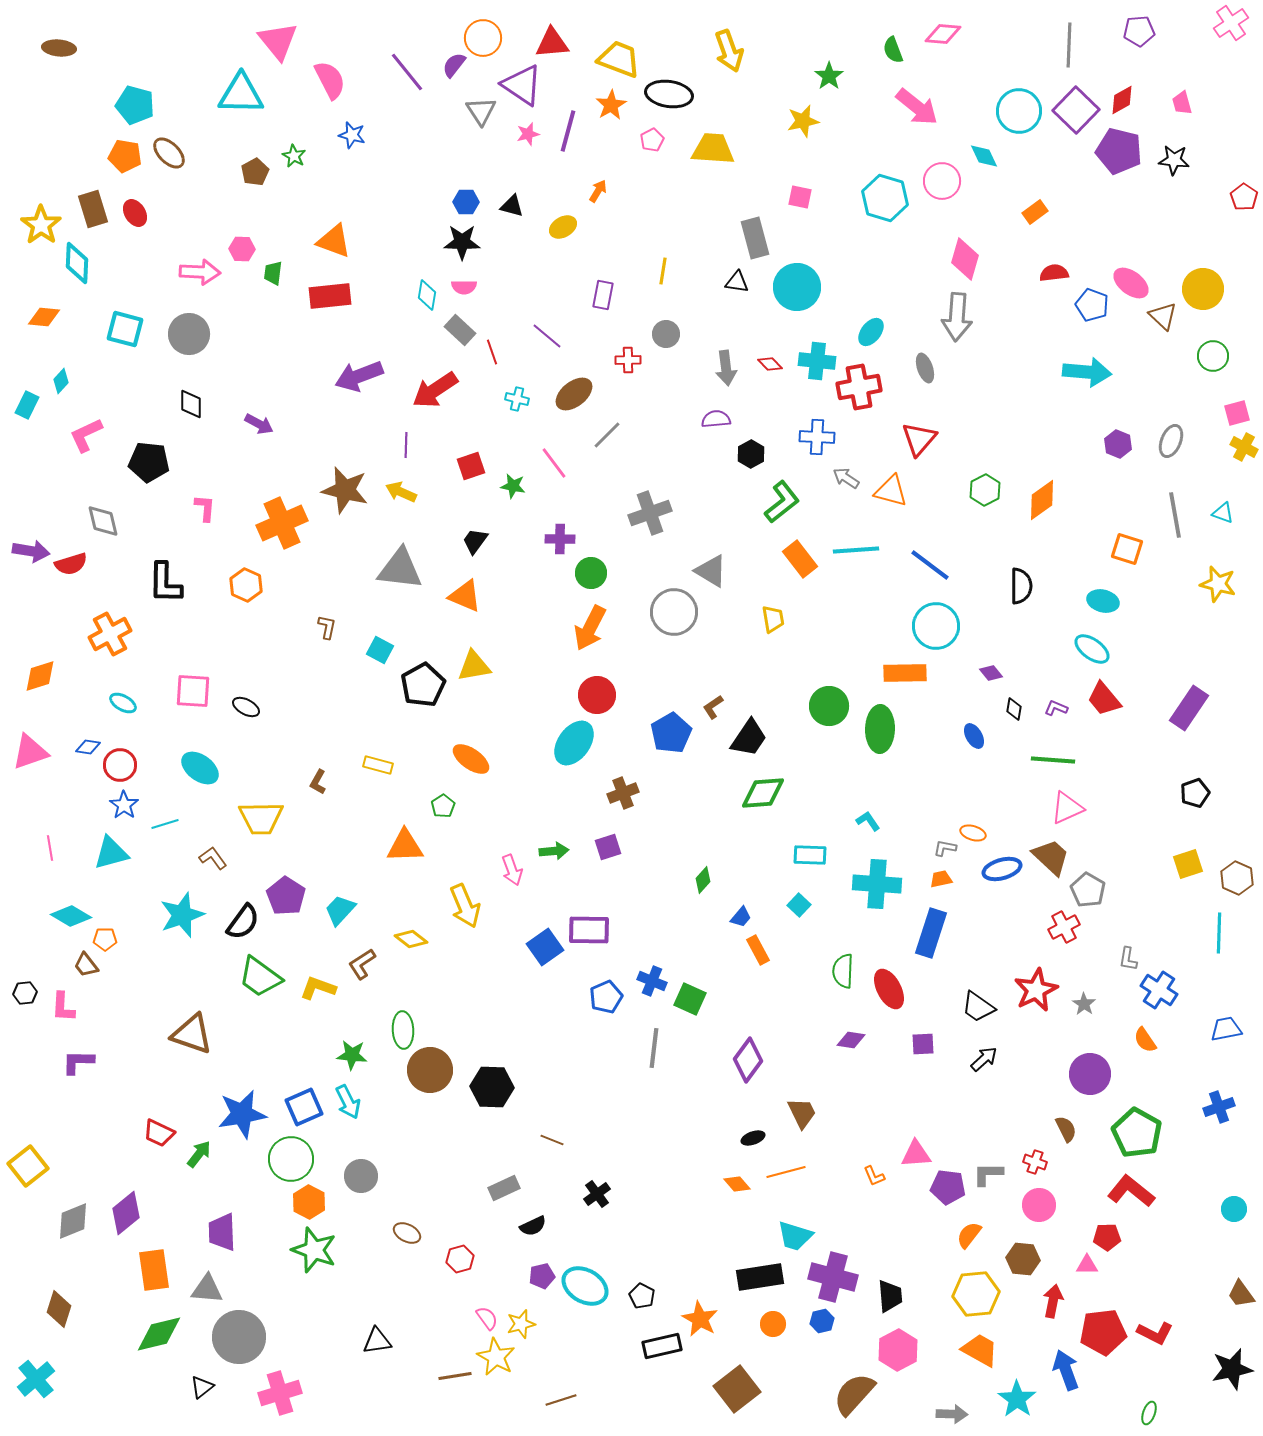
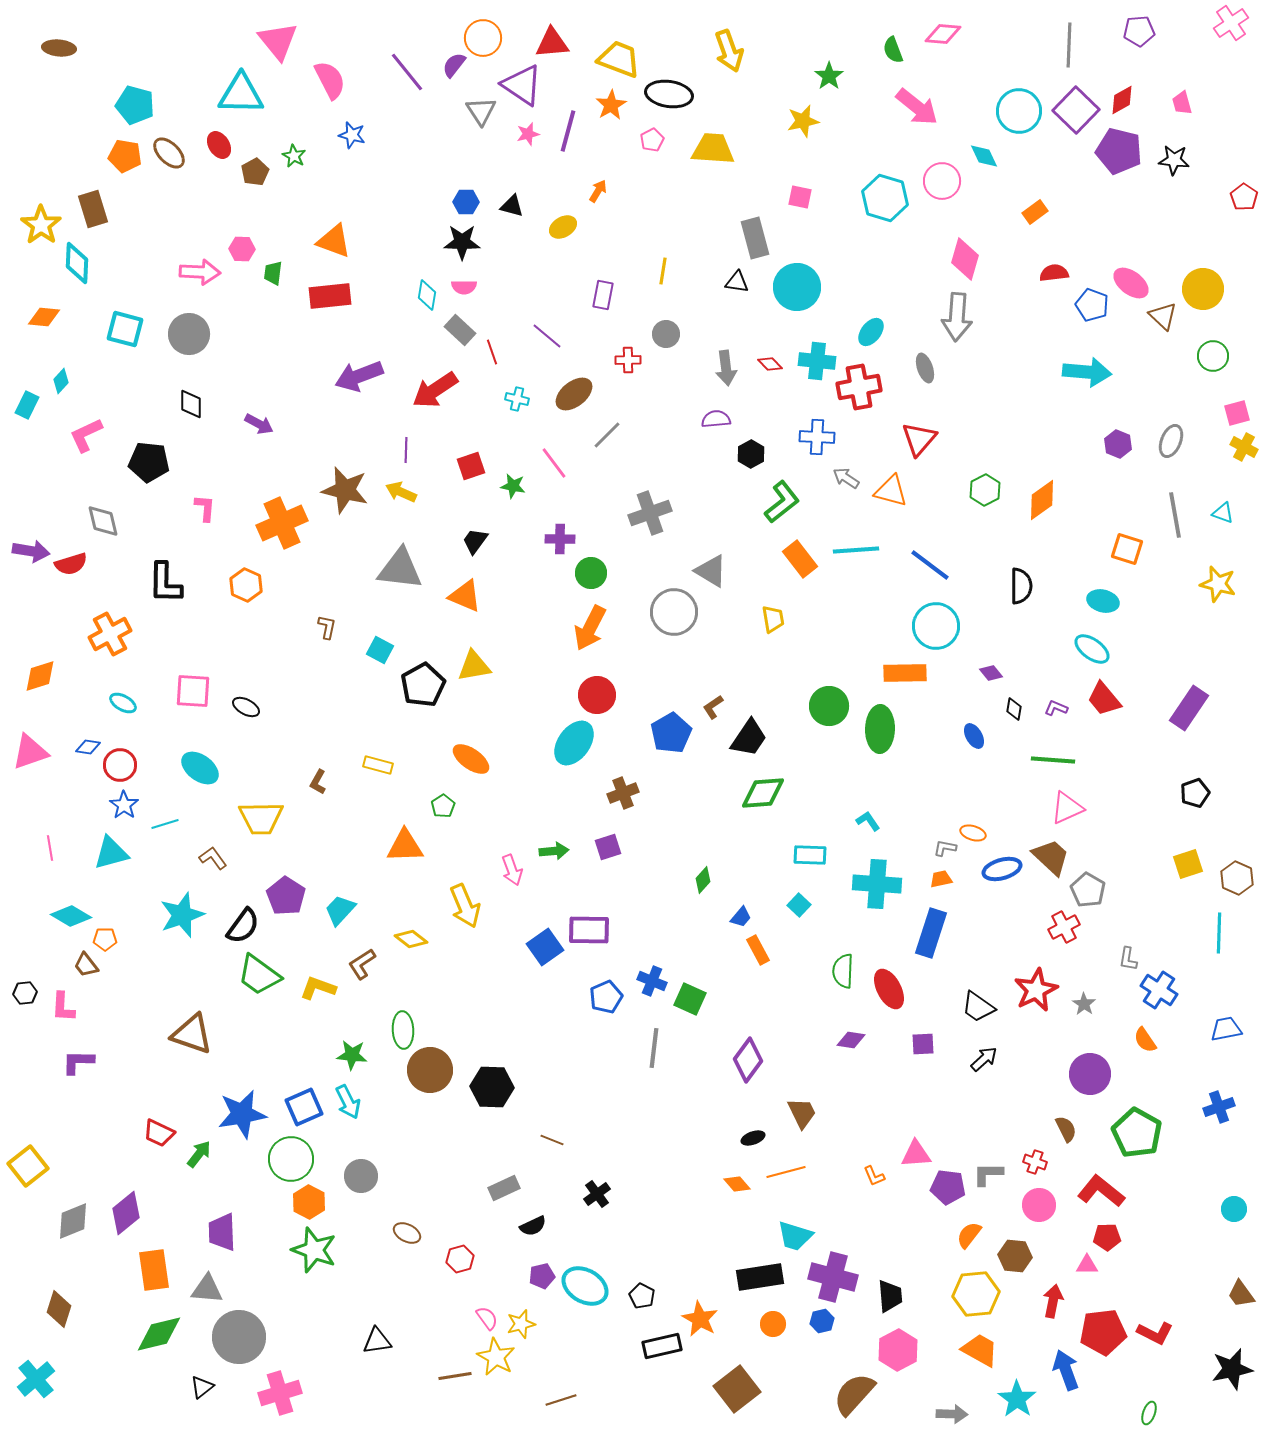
red ellipse at (135, 213): moved 84 px right, 68 px up
purple line at (406, 445): moved 5 px down
black semicircle at (243, 922): moved 4 px down
green trapezoid at (260, 977): moved 1 px left, 2 px up
red L-shape at (1131, 1191): moved 30 px left
brown hexagon at (1023, 1259): moved 8 px left, 3 px up
